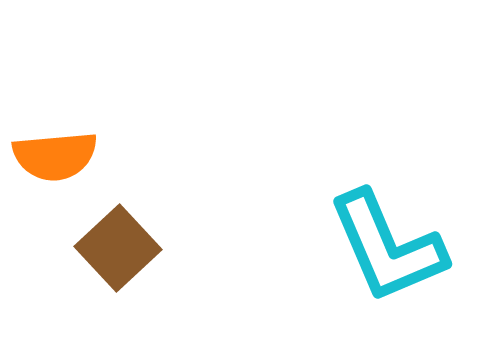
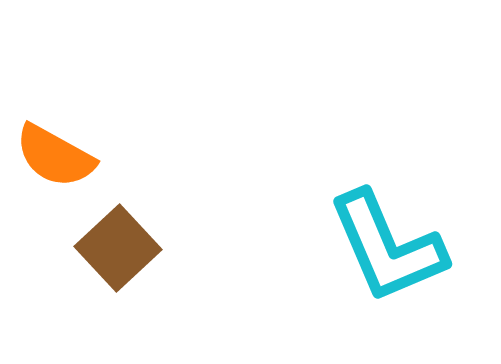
orange semicircle: rotated 34 degrees clockwise
